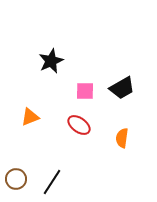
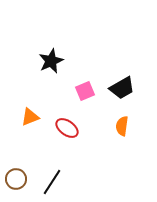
pink square: rotated 24 degrees counterclockwise
red ellipse: moved 12 px left, 3 px down
orange semicircle: moved 12 px up
